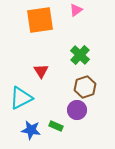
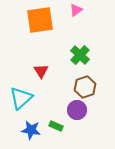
cyan triangle: rotated 15 degrees counterclockwise
